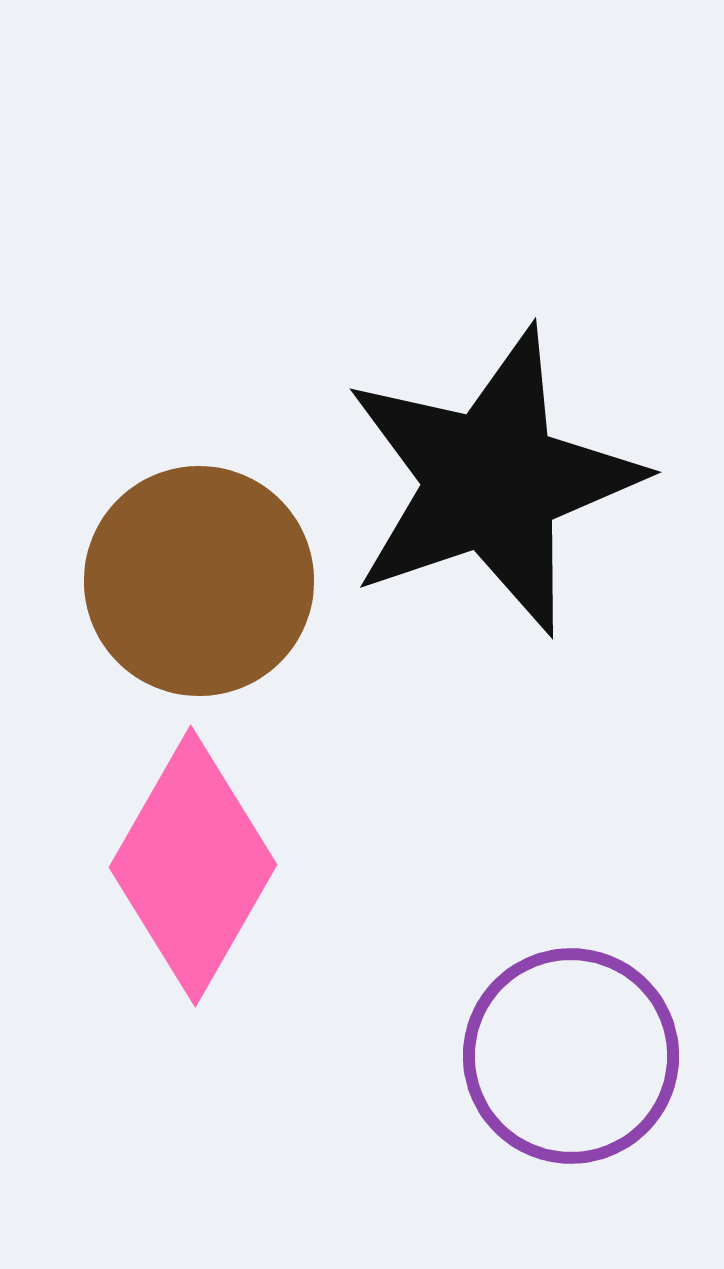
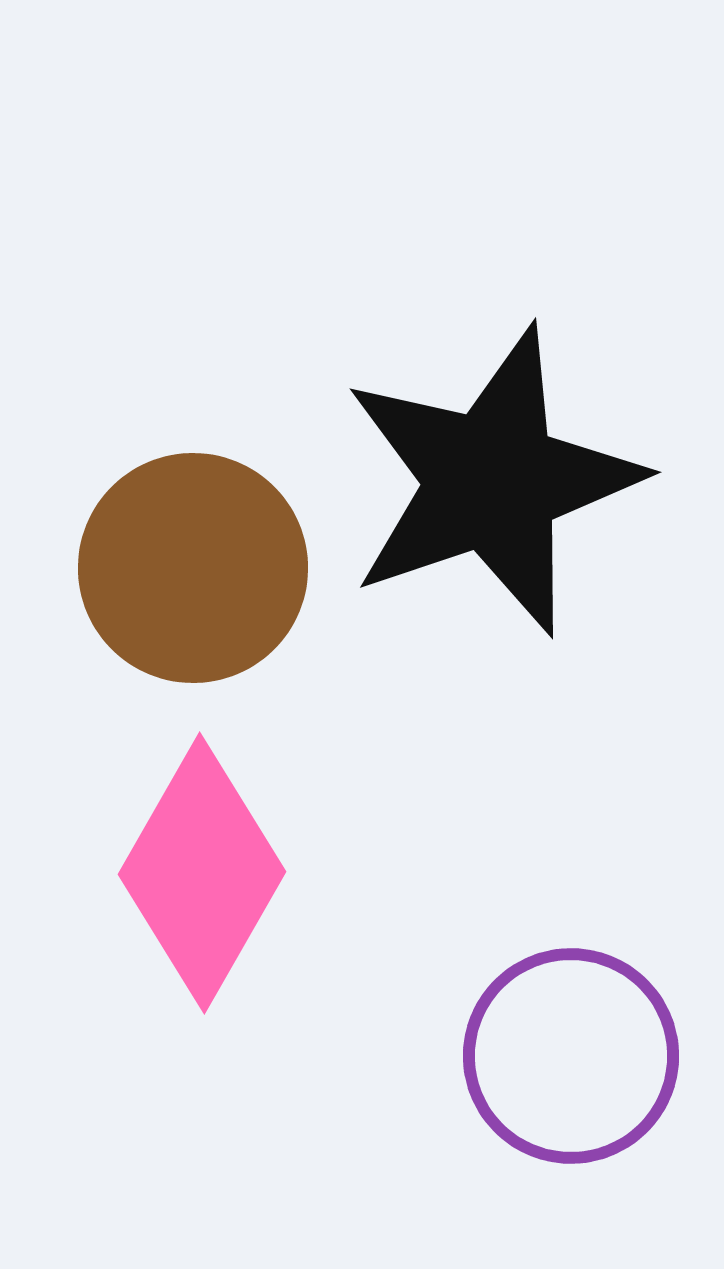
brown circle: moved 6 px left, 13 px up
pink diamond: moved 9 px right, 7 px down
